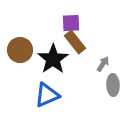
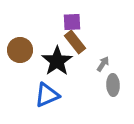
purple square: moved 1 px right, 1 px up
black star: moved 4 px right, 2 px down
